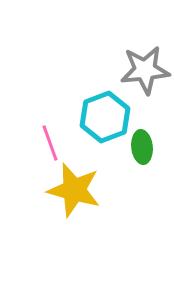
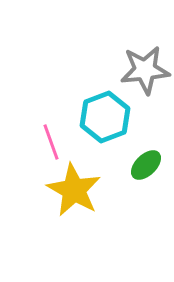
pink line: moved 1 px right, 1 px up
green ellipse: moved 4 px right, 18 px down; rotated 52 degrees clockwise
yellow star: rotated 14 degrees clockwise
